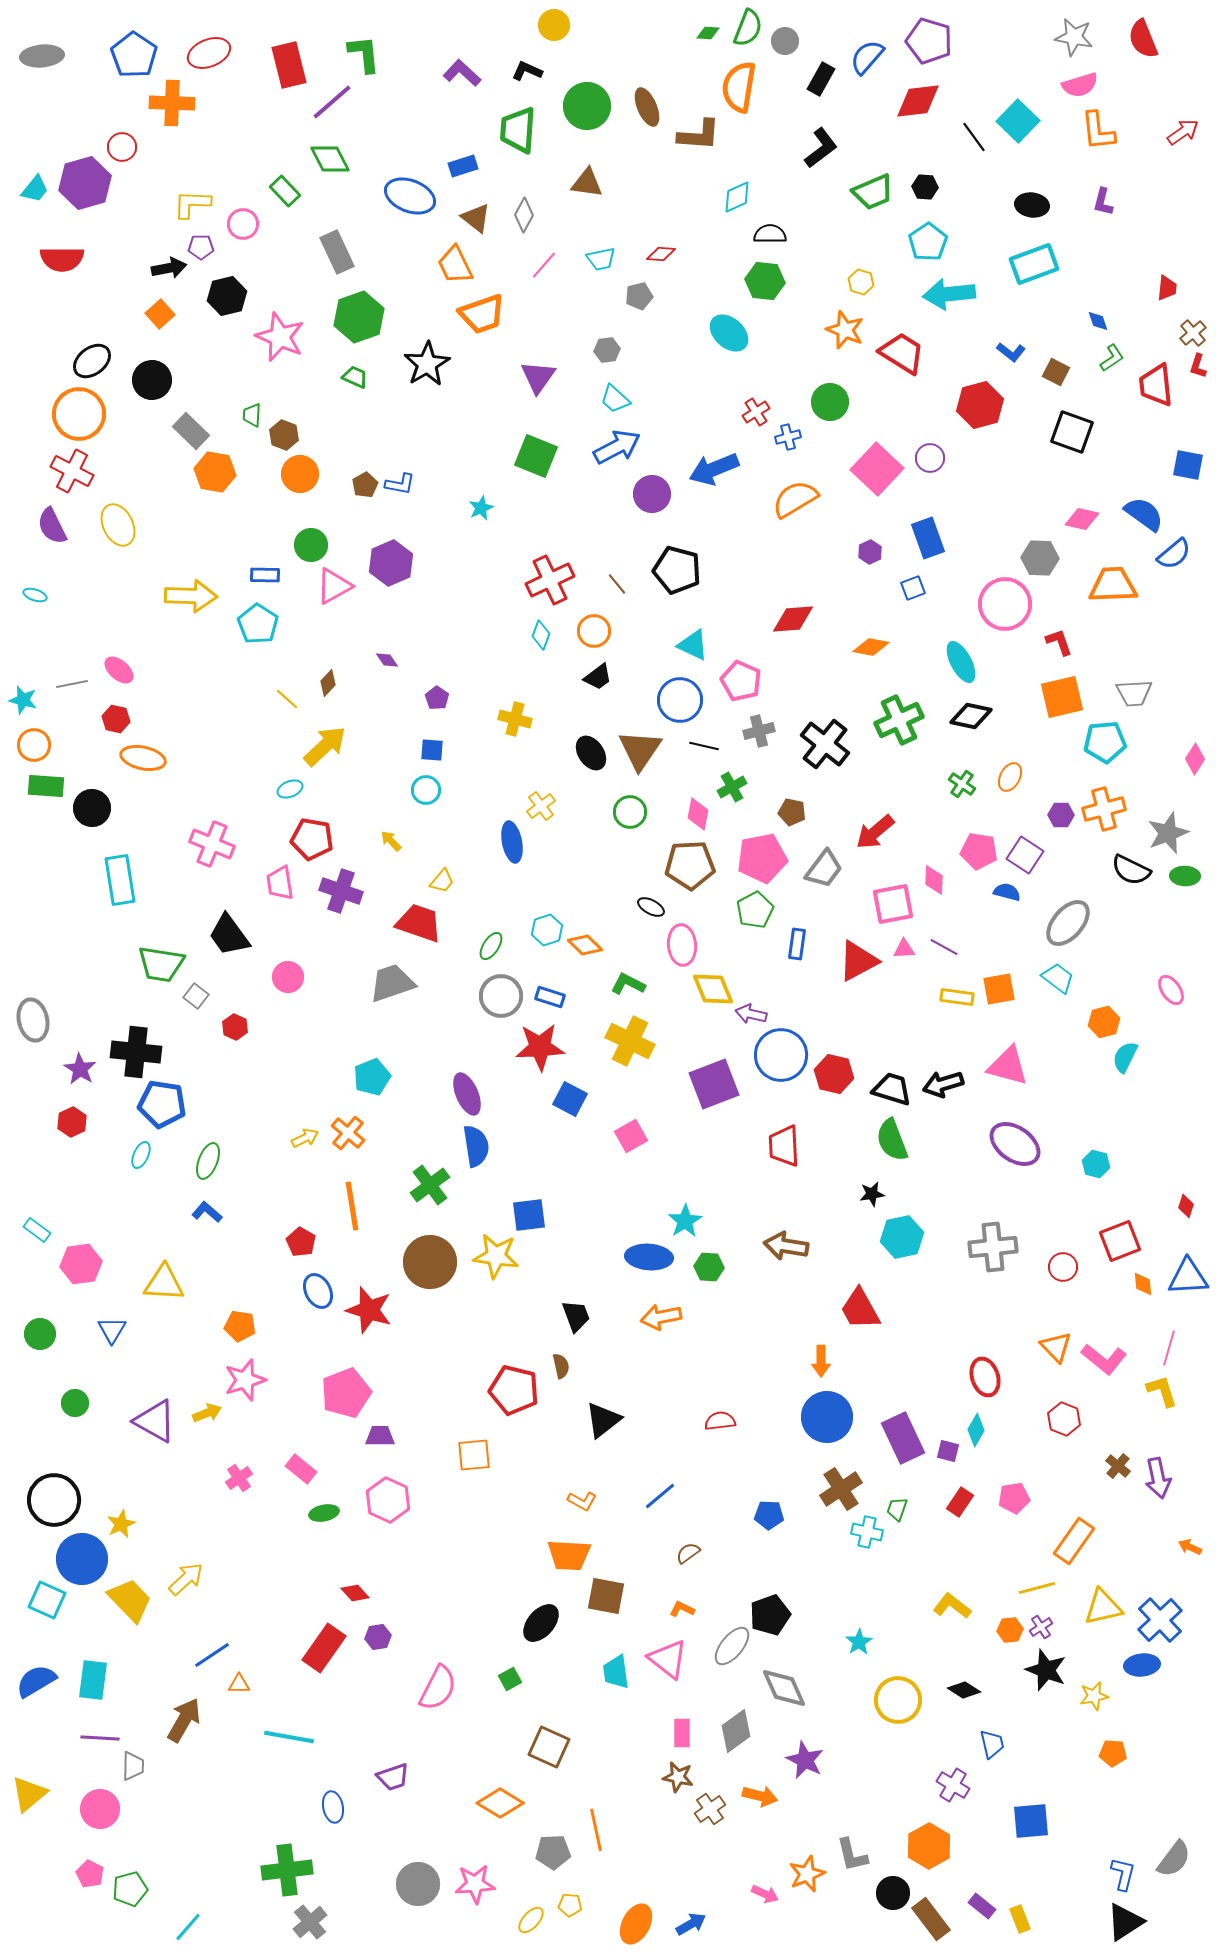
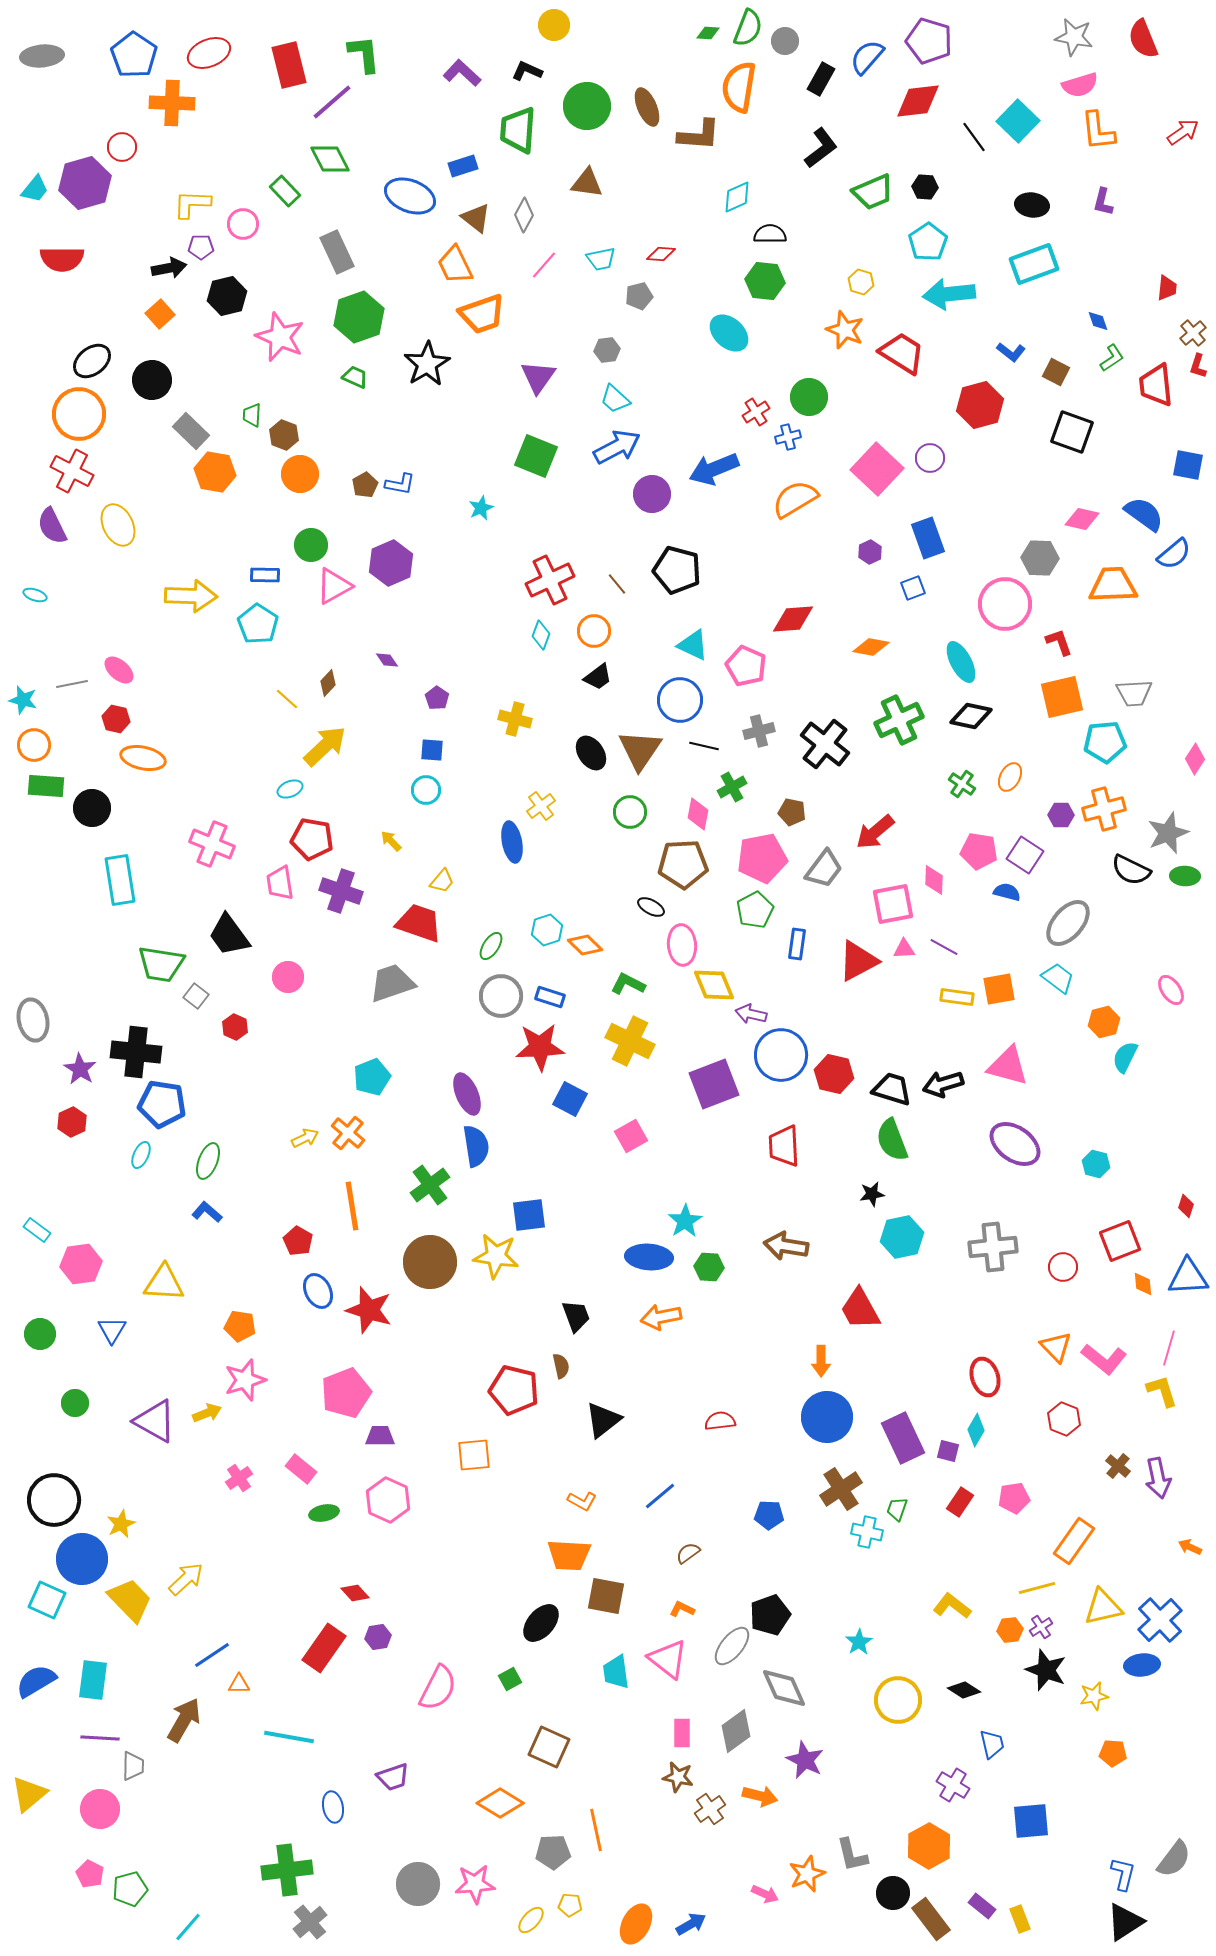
green circle at (830, 402): moved 21 px left, 5 px up
pink pentagon at (741, 681): moved 5 px right, 15 px up
brown pentagon at (690, 865): moved 7 px left, 1 px up
yellow diamond at (713, 989): moved 1 px right, 4 px up
red pentagon at (301, 1242): moved 3 px left, 1 px up
